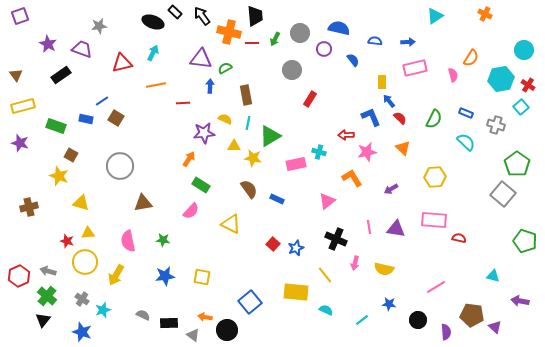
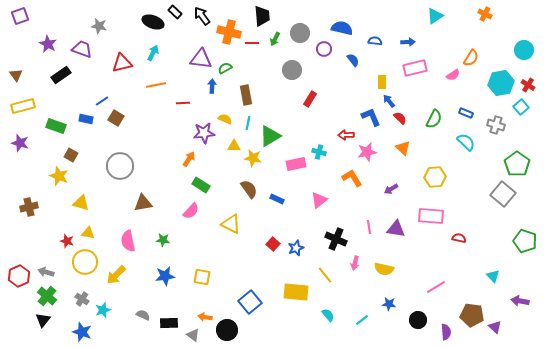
black trapezoid at (255, 16): moved 7 px right
gray star at (99, 26): rotated 21 degrees clockwise
blue semicircle at (339, 28): moved 3 px right
pink semicircle at (453, 75): rotated 72 degrees clockwise
cyan hexagon at (501, 79): moved 4 px down
blue arrow at (210, 86): moved 2 px right
pink triangle at (327, 201): moved 8 px left, 1 px up
pink rectangle at (434, 220): moved 3 px left, 4 px up
yellow triangle at (88, 233): rotated 16 degrees clockwise
gray arrow at (48, 271): moved 2 px left, 1 px down
yellow arrow at (116, 275): rotated 15 degrees clockwise
cyan triangle at (493, 276): rotated 32 degrees clockwise
cyan semicircle at (326, 310): moved 2 px right, 5 px down; rotated 24 degrees clockwise
